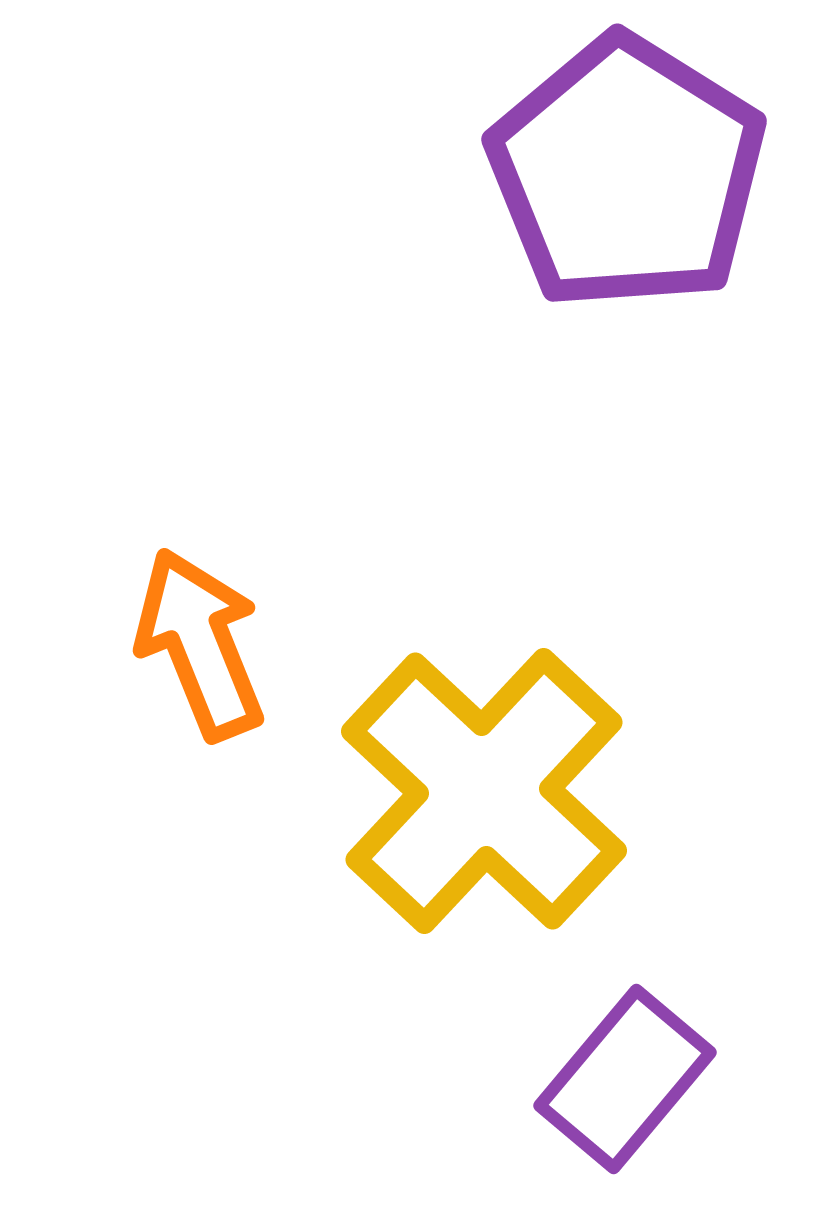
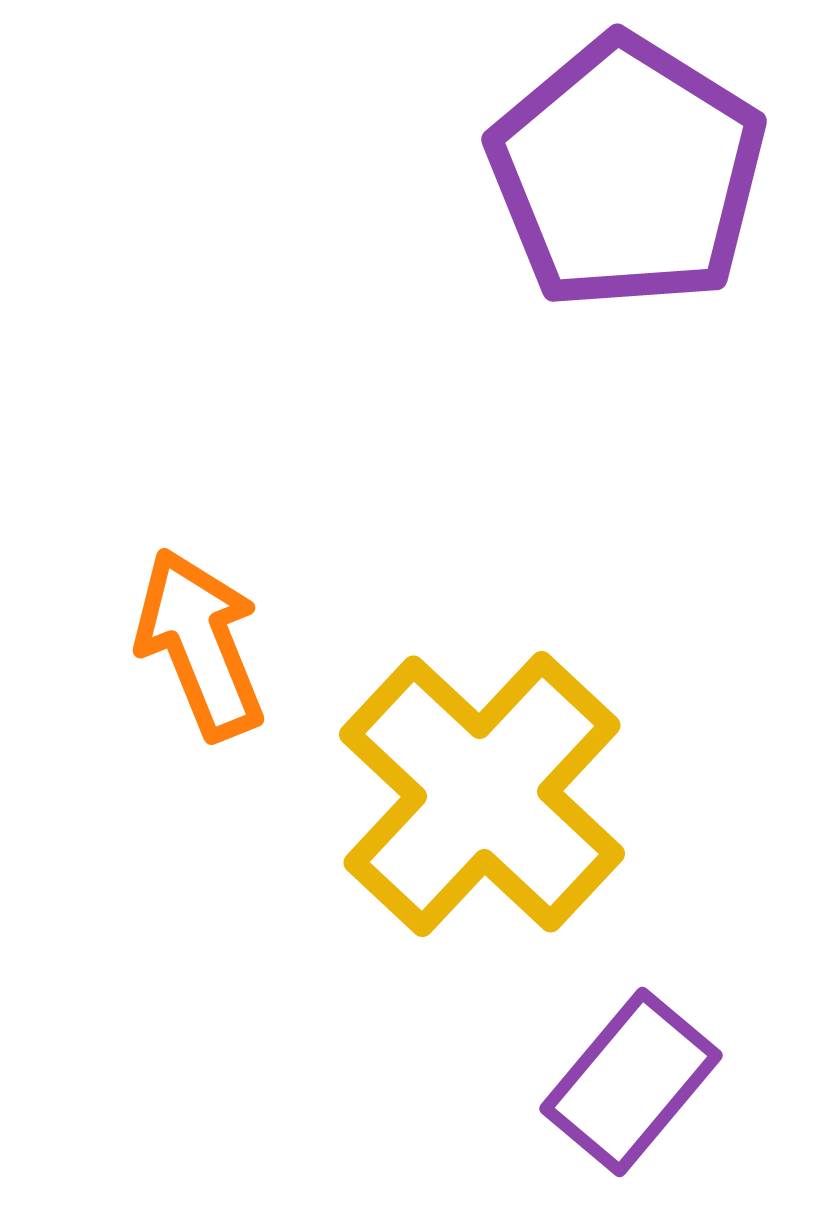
yellow cross: moved 2 px left, 3 px down
purple rectangle: moved 6 px right, 3 px down
